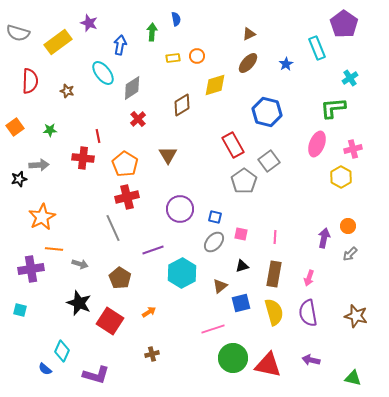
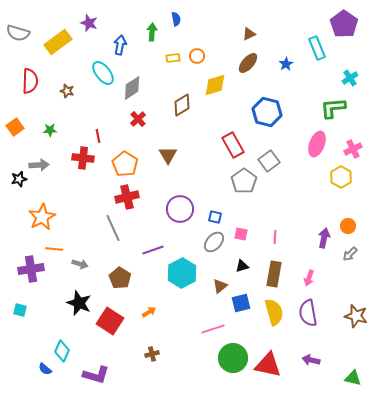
pink cross at (353, 149): rotated 12 degrees counterclockwise
